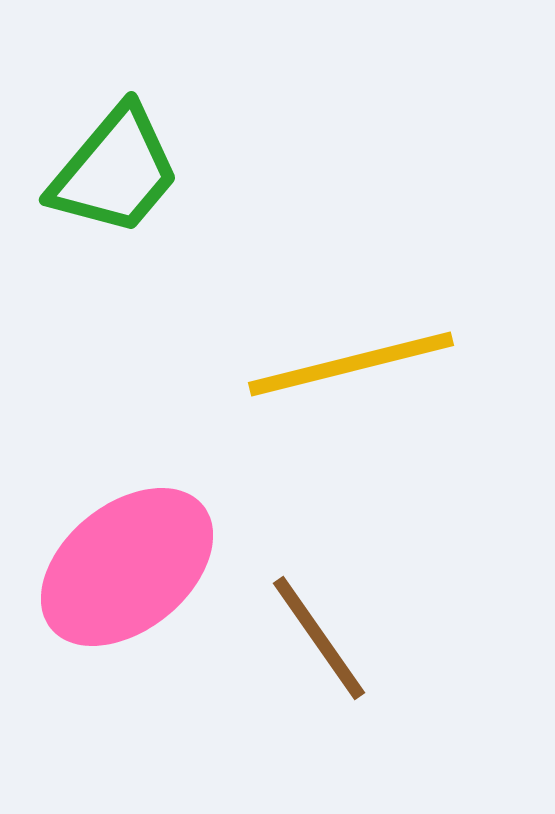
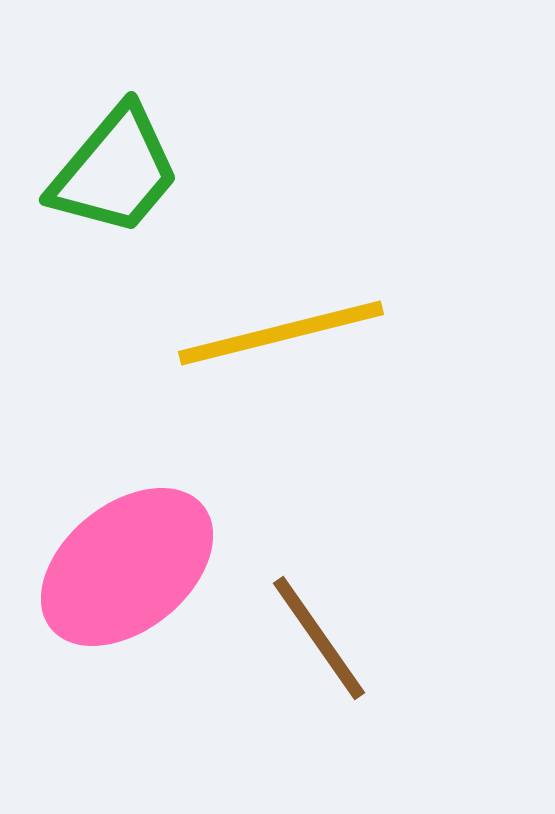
yellow line: moved 70 px left, 31 px up
